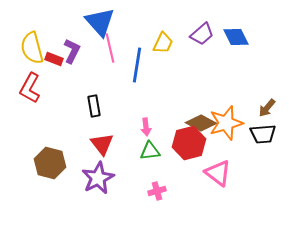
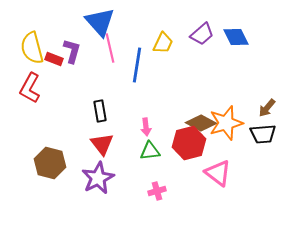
purple L-shape: rotated 10 degrees counterclockwise
black rectangle: moved 6 px right, 5 px down
